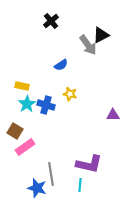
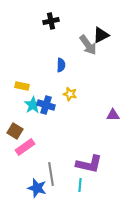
black cross: rotated 28 degrees clockwise
blue semicircle: rotated 56 degrees counterclockwise
cyan star: moved 6 px right, 1 px down
